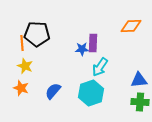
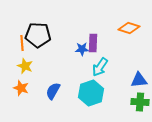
orange diamond: moved 2 px left, 2 px down; rotated 20 degrees clockwise
black pentagon: moved 1 px right, 1 px down
blue semicircle: rotated 12 degrees counterclockwise
